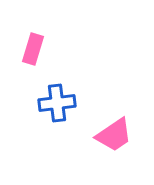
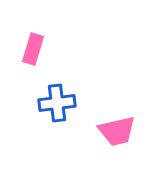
pink trapezoid: moved 3 px right, 4 px up; rotated 21 degrees clockwise
